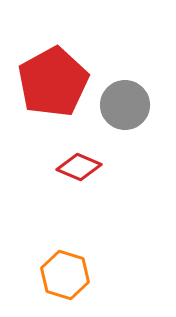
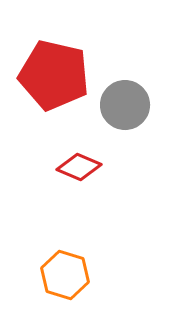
red pentagon: moved 1 px right, 7 px up; rotated 30 degrees counterclockwise
